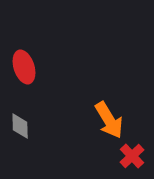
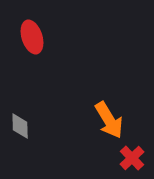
red ellipse: moved 8 px right, 30 px up
red cross: moved 2 px down
